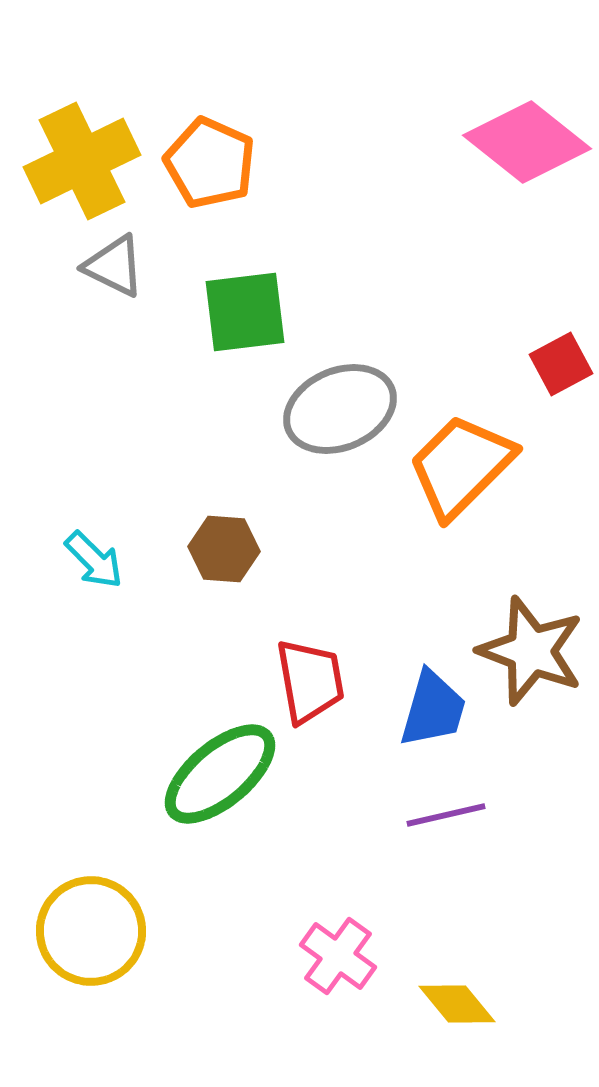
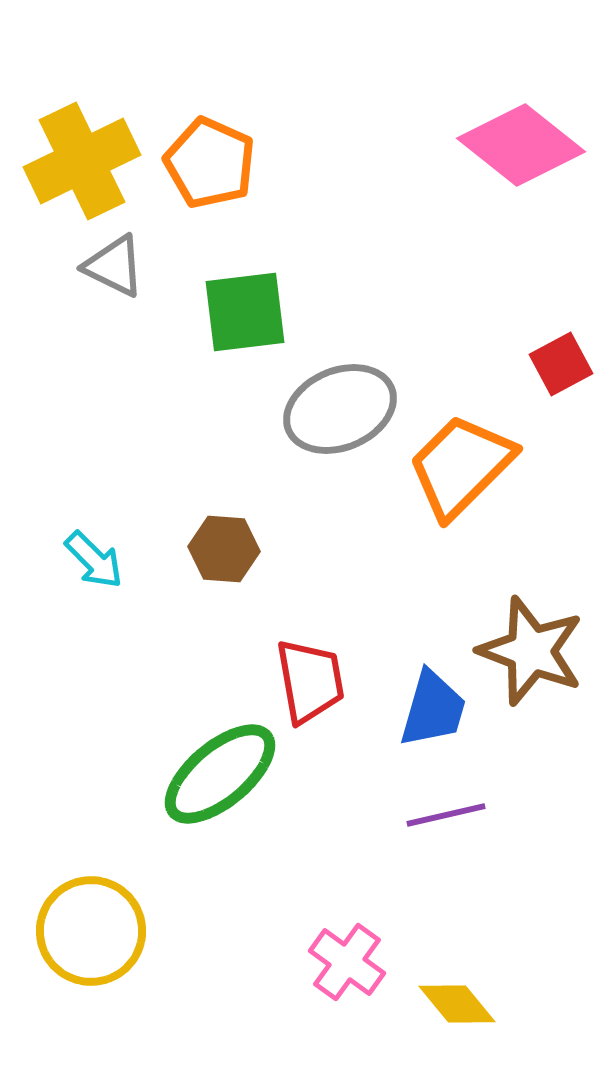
pink diamond: moved 6 px left, 3 px down
pink cross: moved 9 px right, 6 px down
